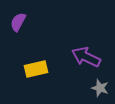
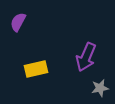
purple arrow: rotated 92 degrees counterclockwise
gray star: rotated 30 degrees counterclockwise
